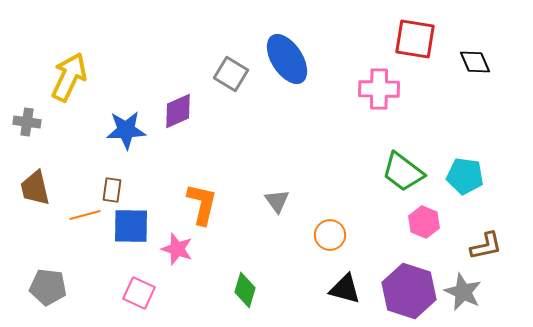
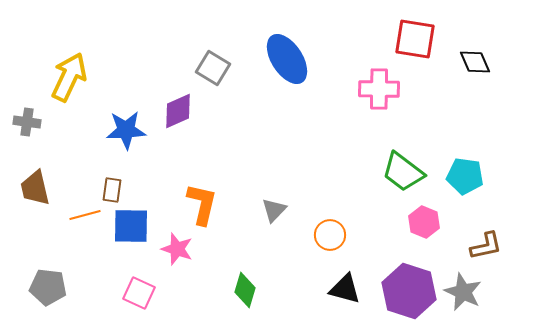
gray square: moved 18 px left, 6 px up
gray triangle: moved 3 px left, 9 px down; rotated 20 degrees clockwise
